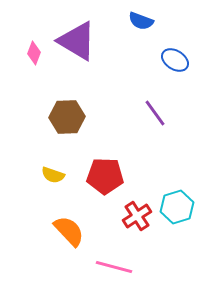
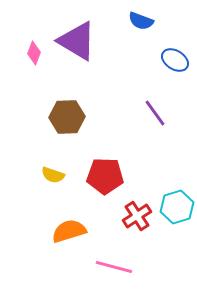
orange semicircle: rotated 64 degrees counterclockwise
